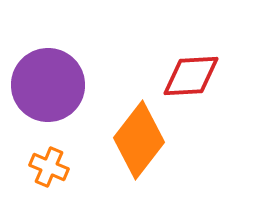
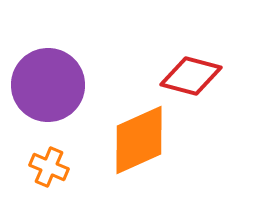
red diamond: rotated 18 degrees clockwise
orange diamond: rotated 28 degrees clockwise
